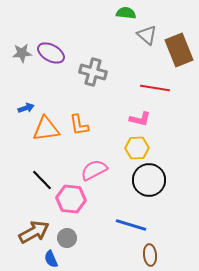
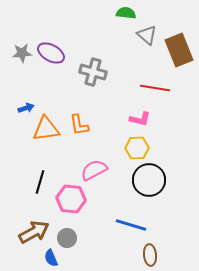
black line: moved 2 px left, 2 px down; rotated 60 degrees clockwise
blue semicircle: moved 1 px up
